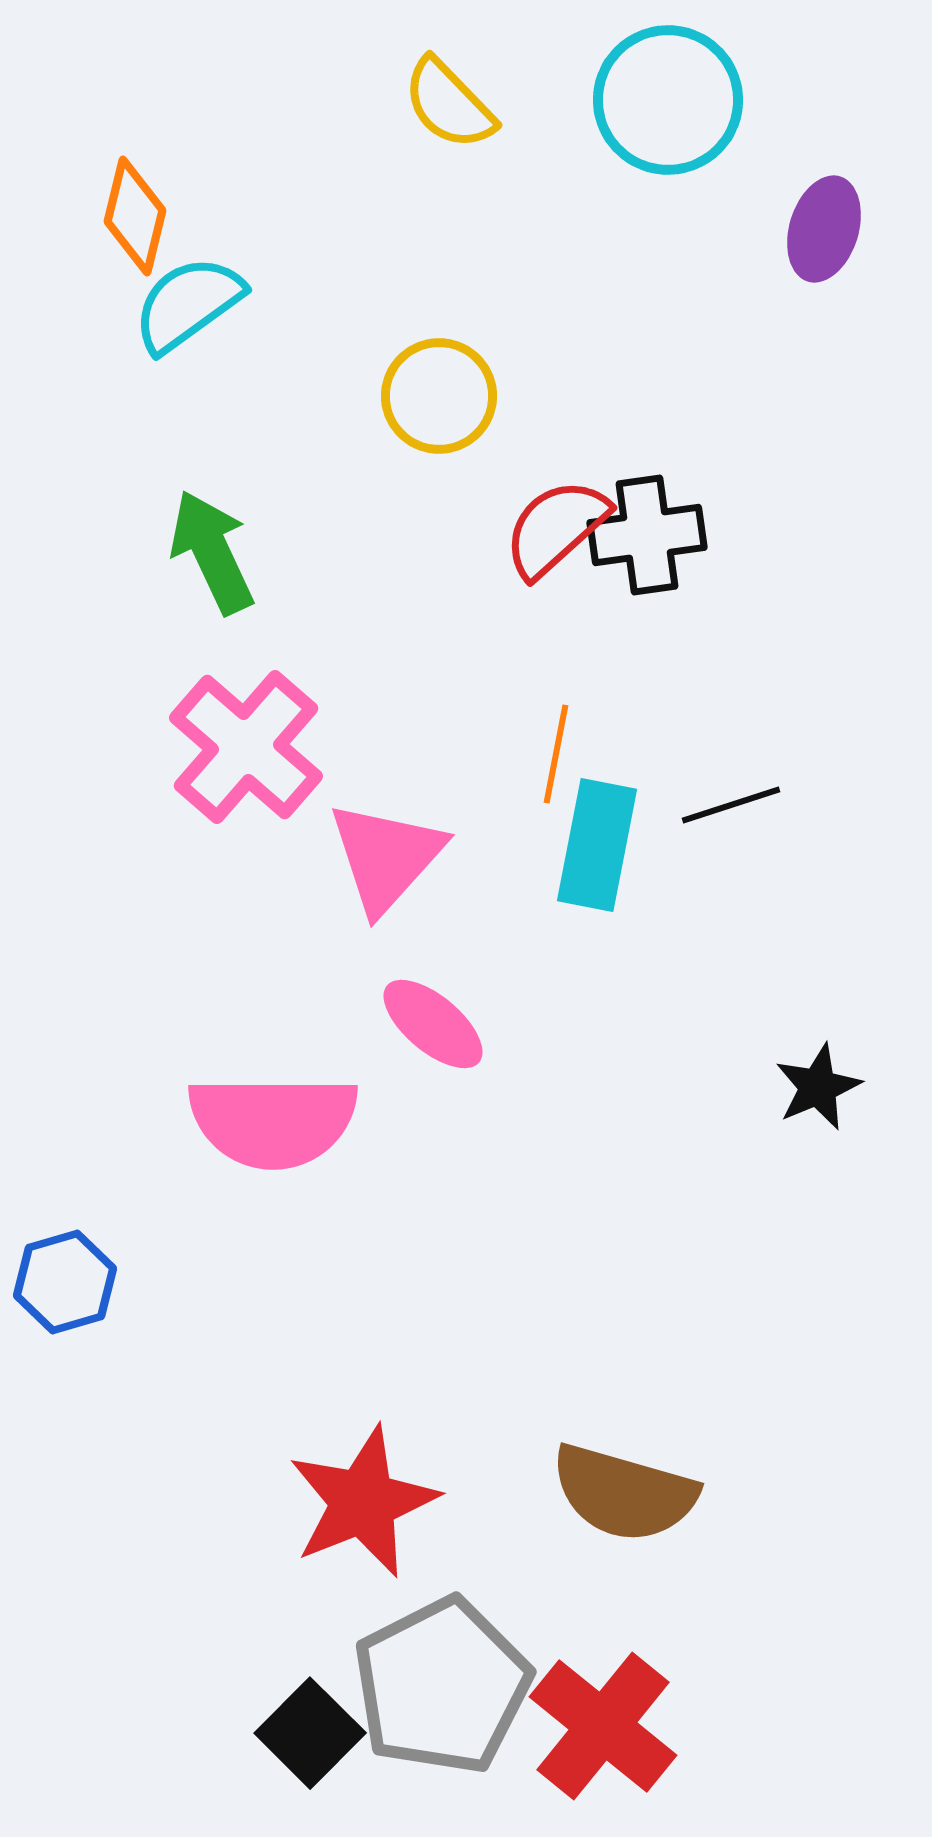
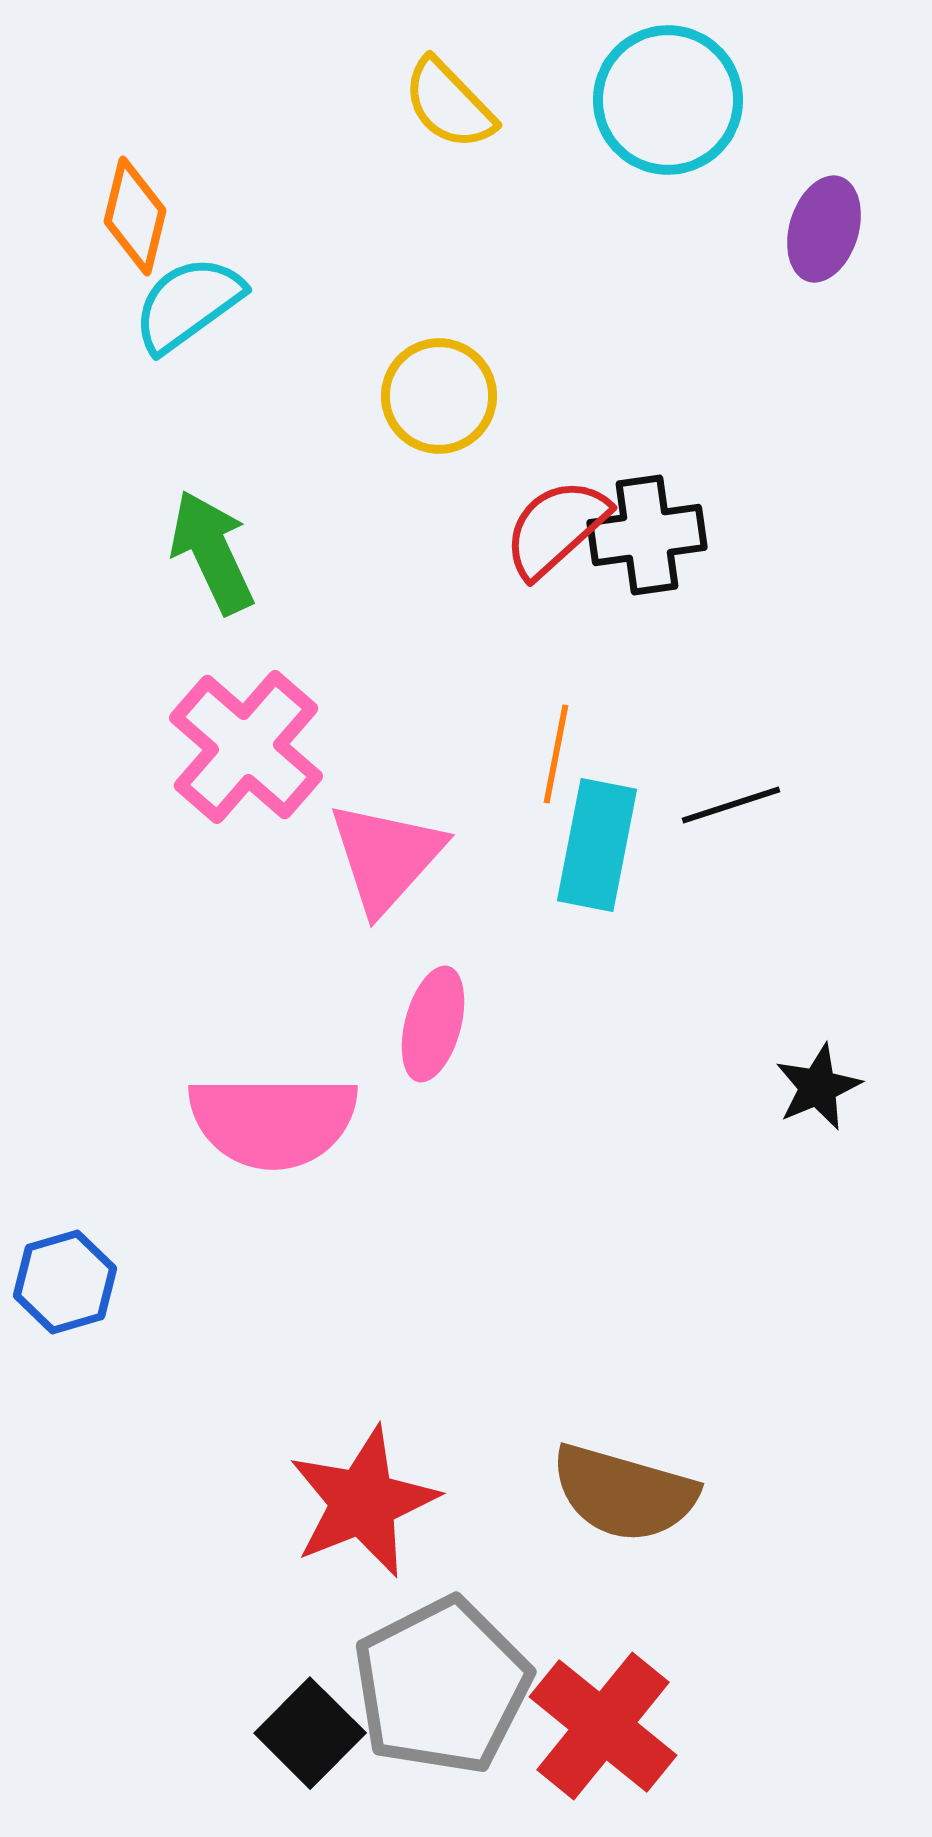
pink ellipse: rotated 65 degrees clockwise
